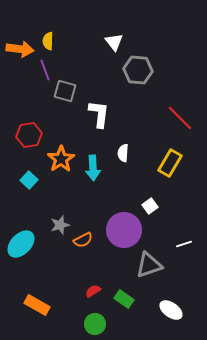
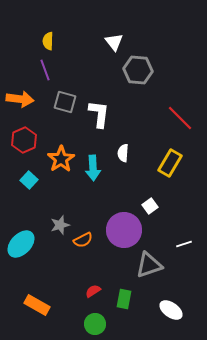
orange arrow: moved 50 px down
gray square: moved 11 px down
red hexagon: moved 5 px left, 5 px down; rotated 15 degrees counterclockwise
green rectangle: rotated 66 degrees clockwise
